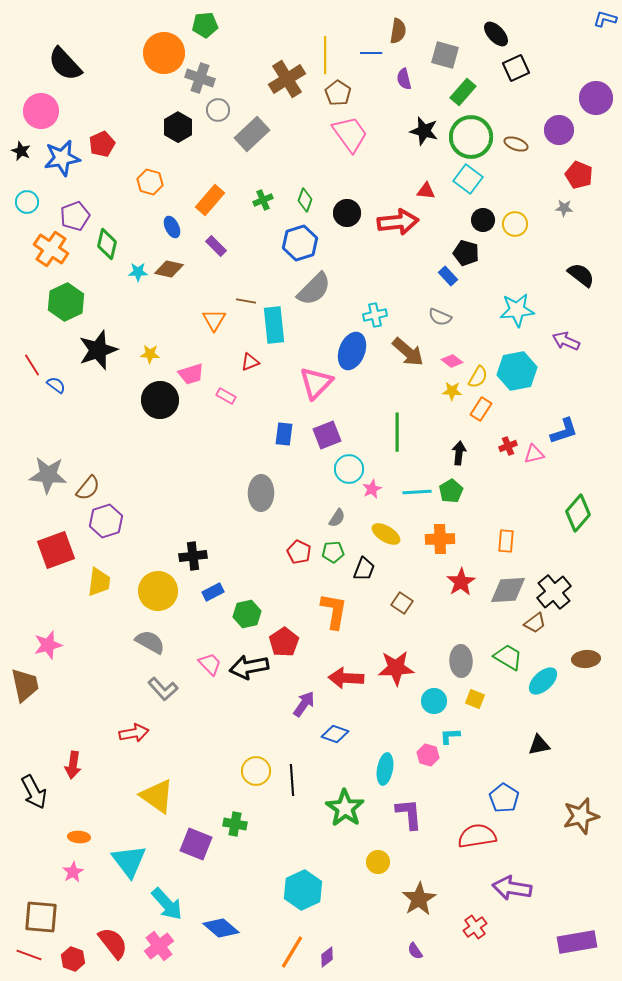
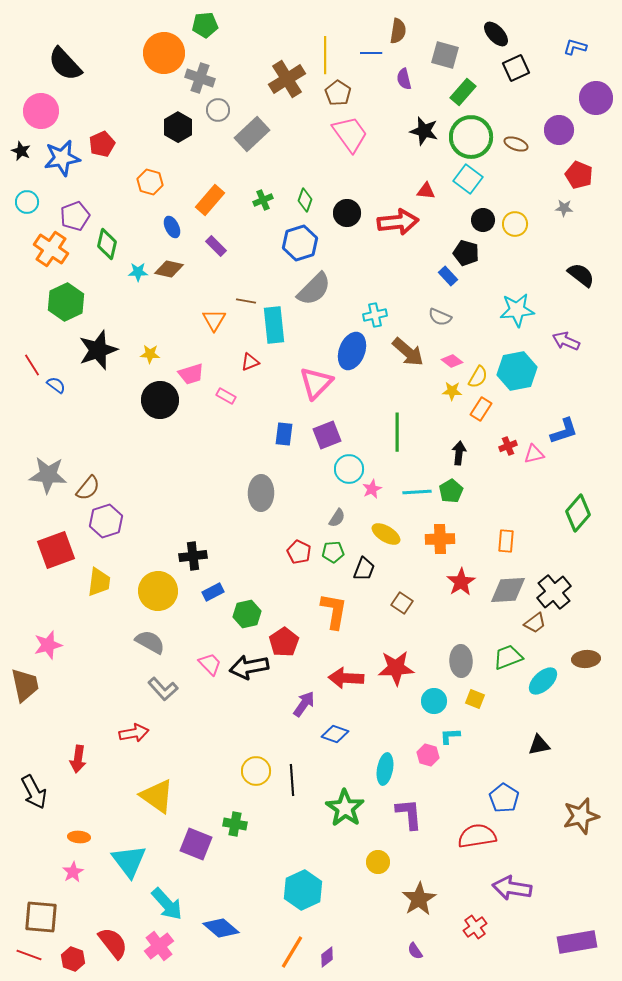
blue L-shape at (605, 19): moved 30 px left, 28 px down
green trapezoid at (508, 657): rotated 52 degrees counterclockwise
red arrow at (73, 765): moved 5 px right, 6 px up
